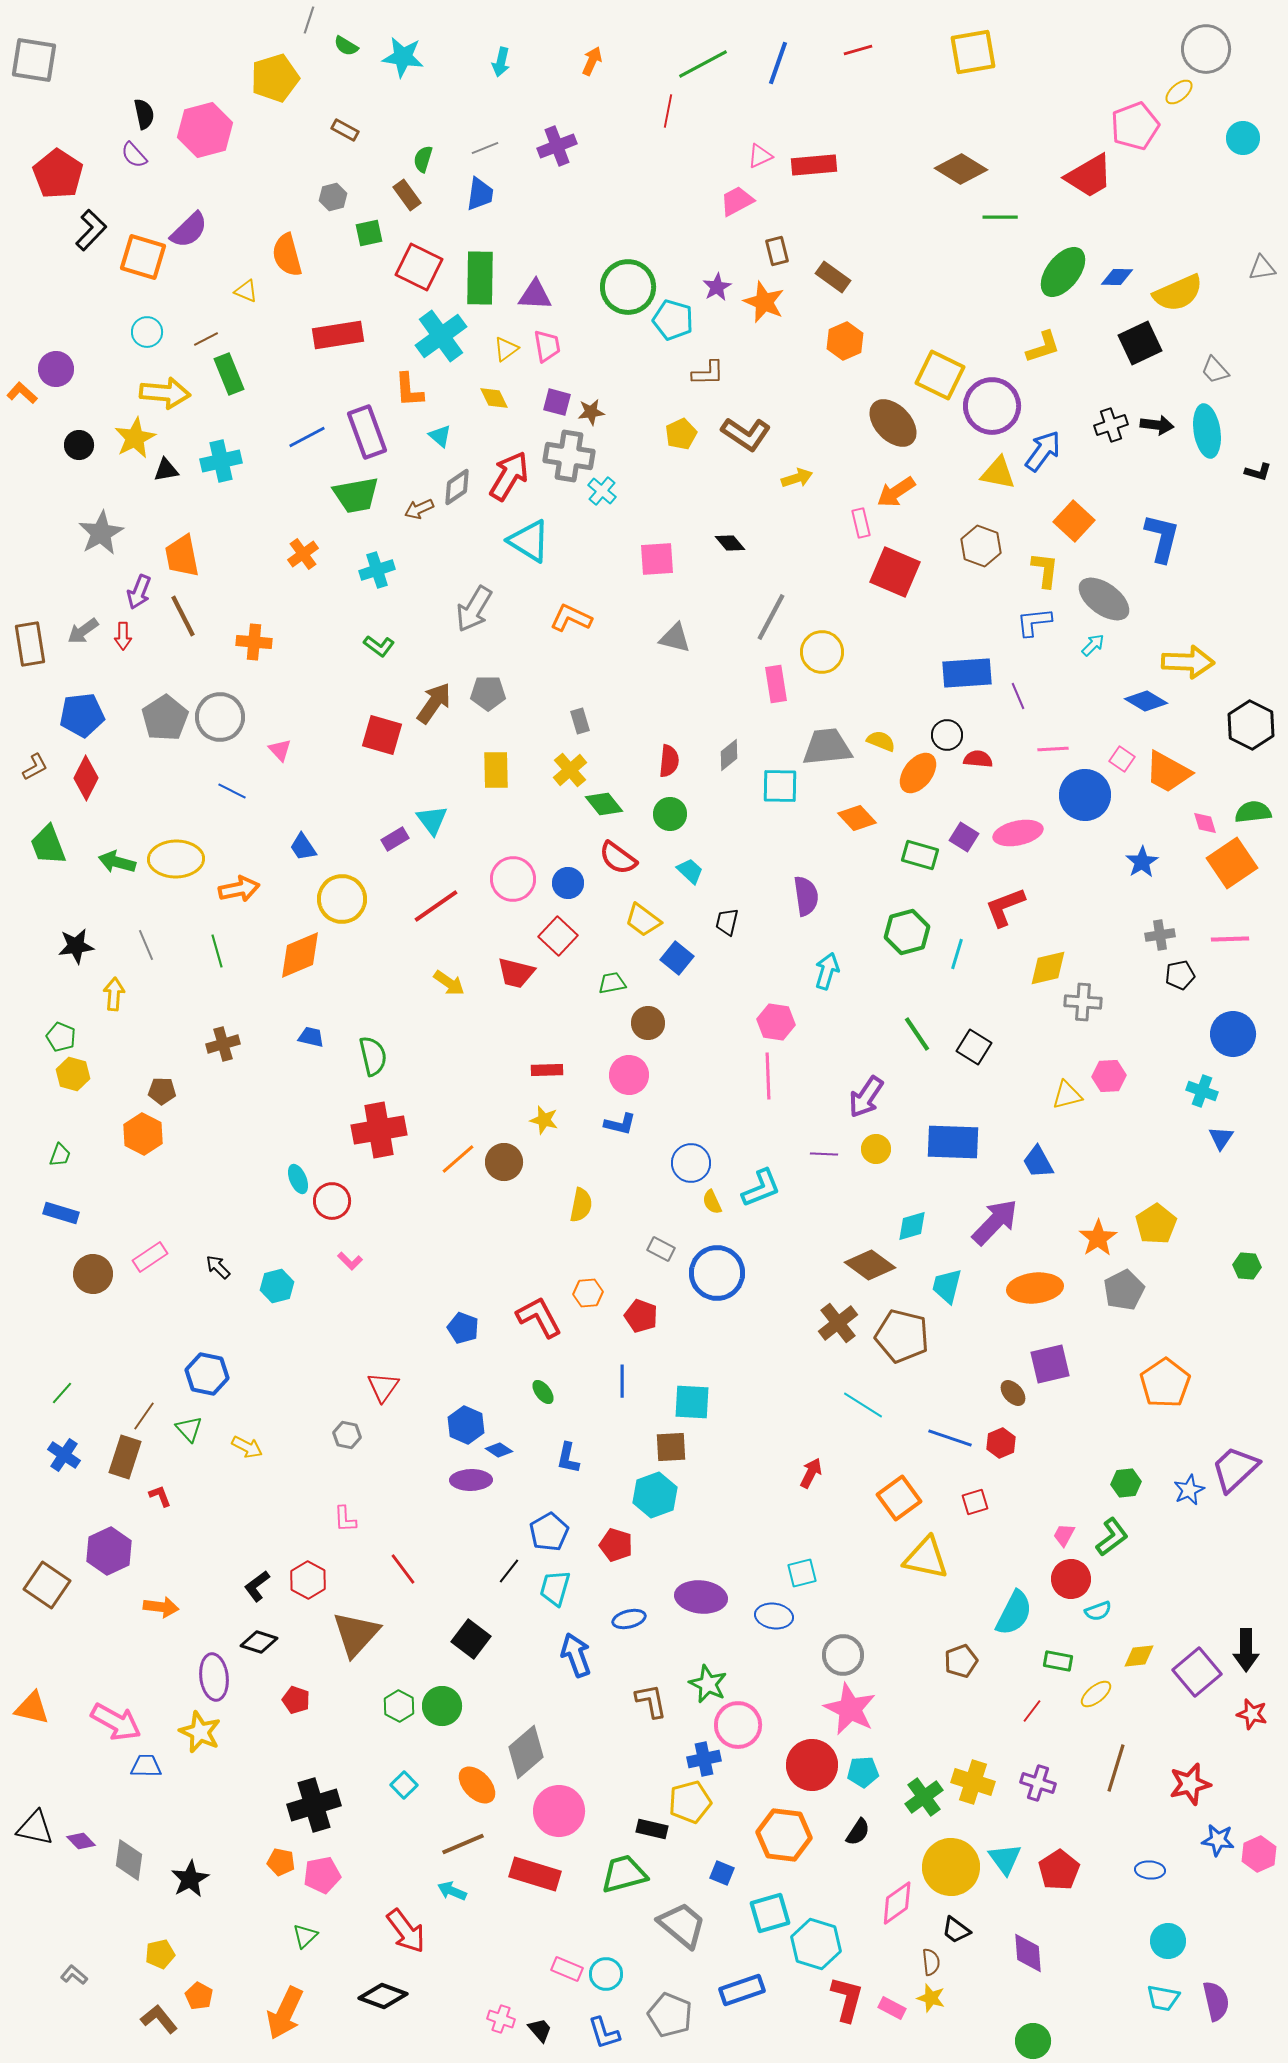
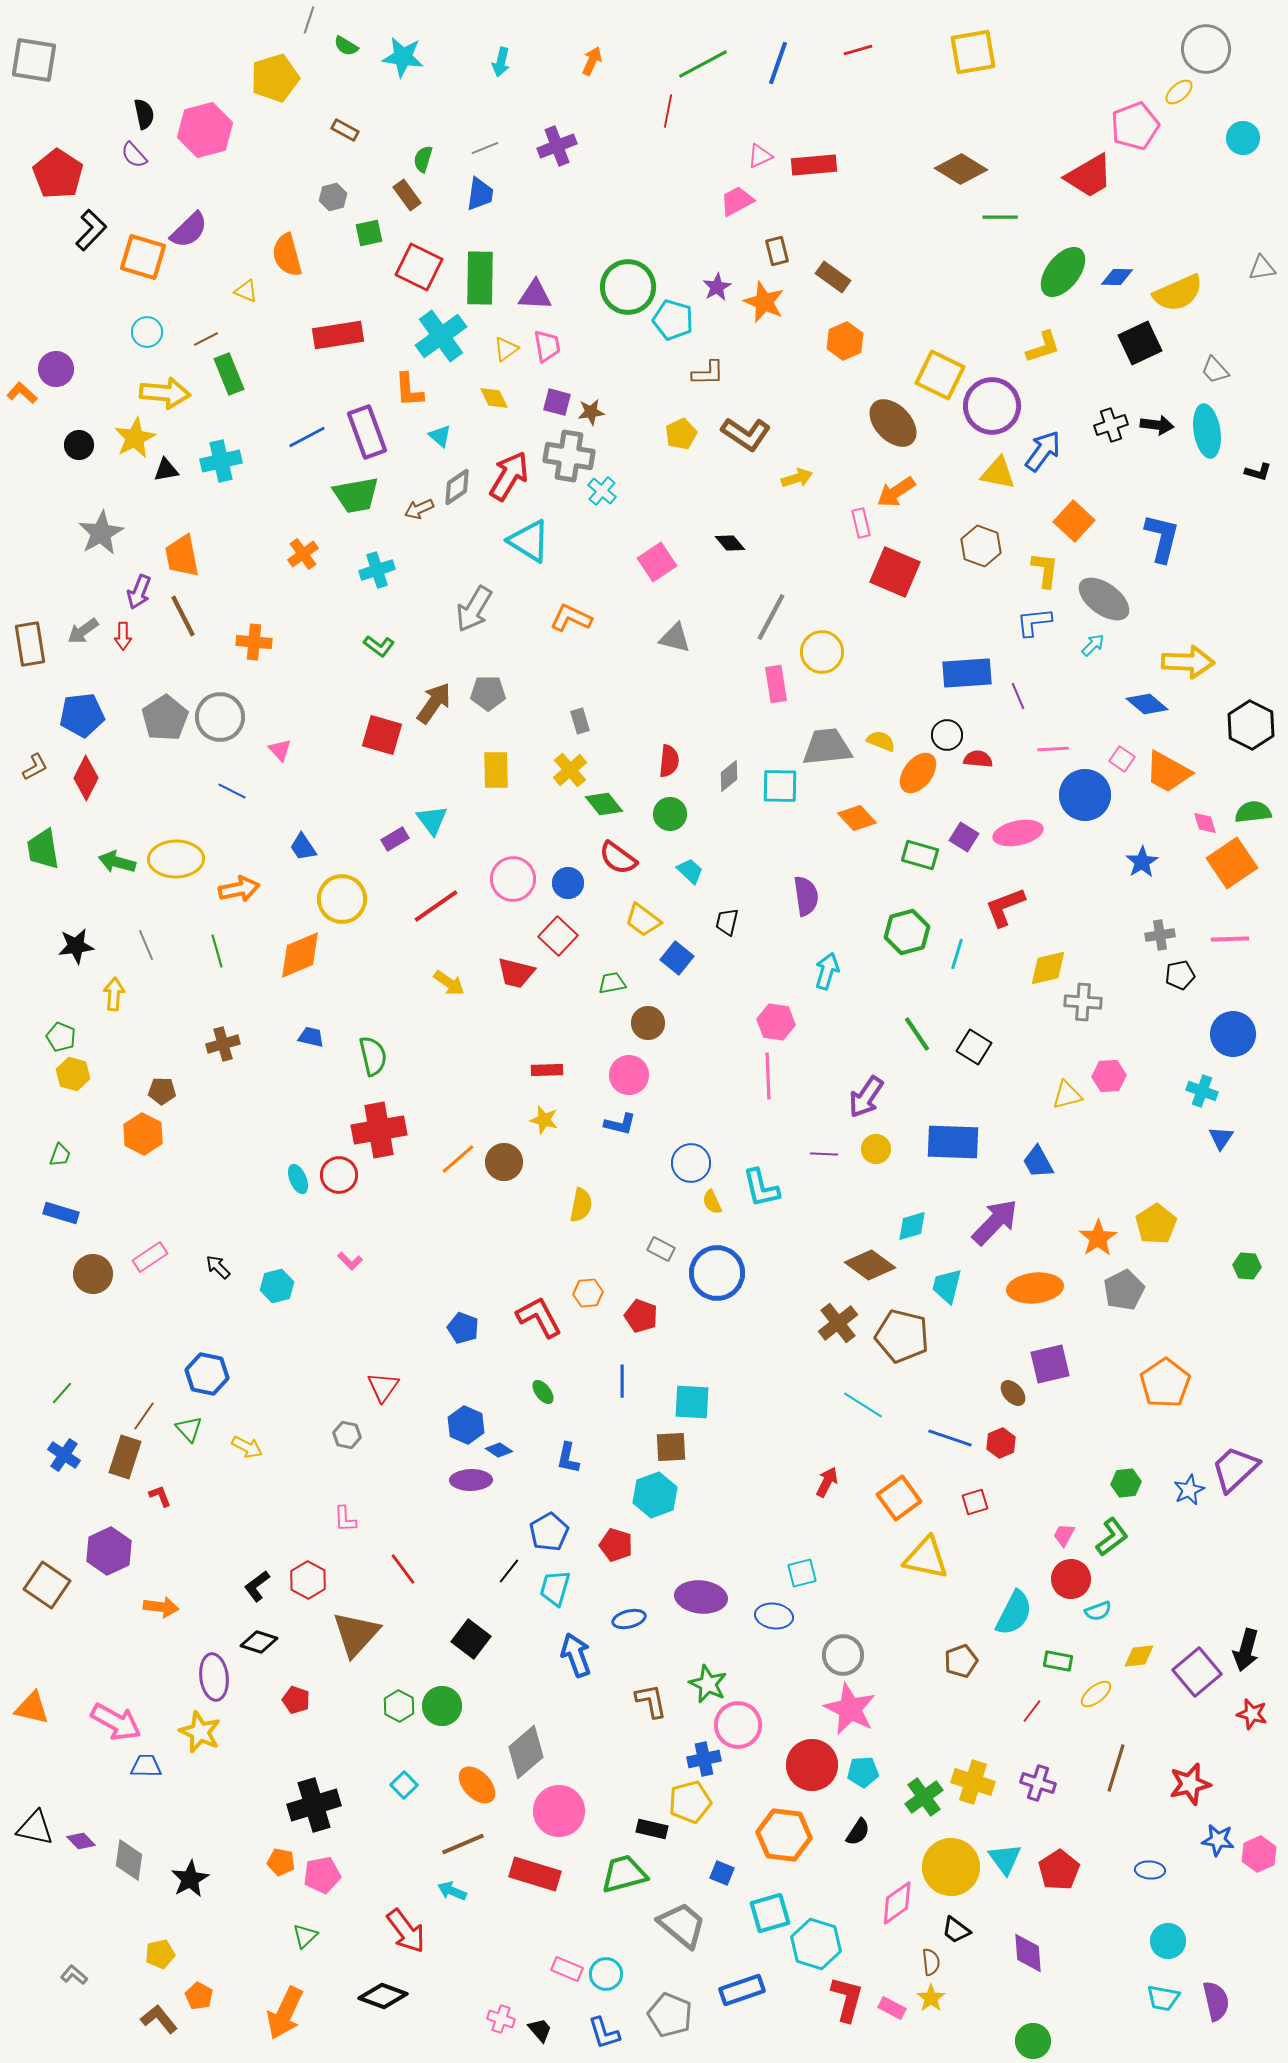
pink square at (657, 559): moved 3 px down; rotated 30 degrees counterclockwise
blue diamond at (1146, 701): moved 1 px right, 3 px down; rotated 9 degrees clockwise
gray diamond at (729, 755): moved 21 px down
green trapezoid at (48, 845): moved 5 px left, 4 px down; rotated 12 degrees clockwise
cyan L-shape at (761, 1188): rotated 99 degrees clockwise
red circle at (332, 1201): moved 7 px right, 26 px up
red arrow at (811, 1473): moved 16 px right, 9 px down
black arrow at (1246, 1650): rotated 15 degrees clockwise
yellow star at (931, 1998): rotated 20 degrees clockwise
